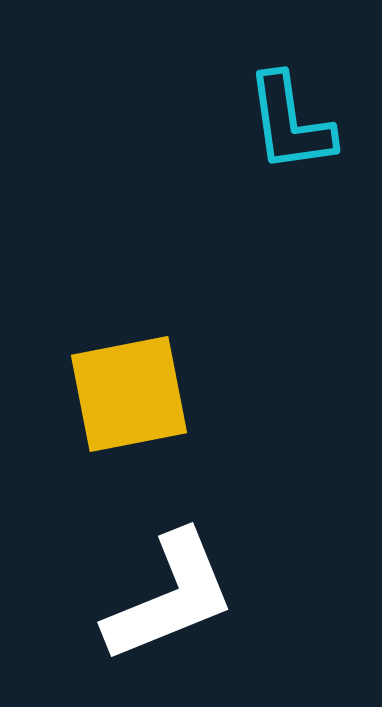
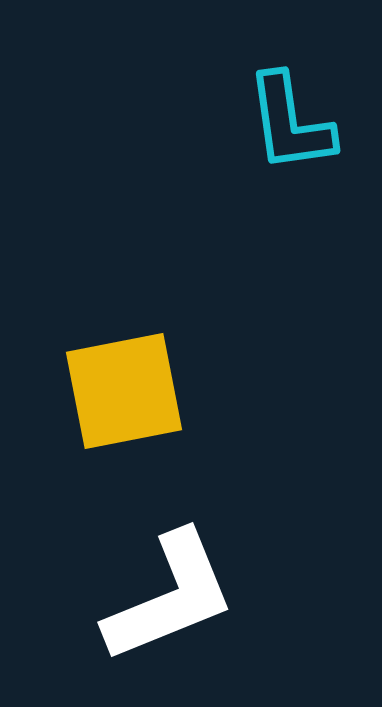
yellow square: moved 5 px left, 3 px up
